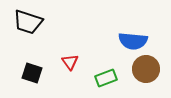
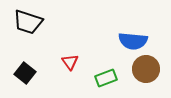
black square: moved 7 px left; rotated 20 degrees clockwise
